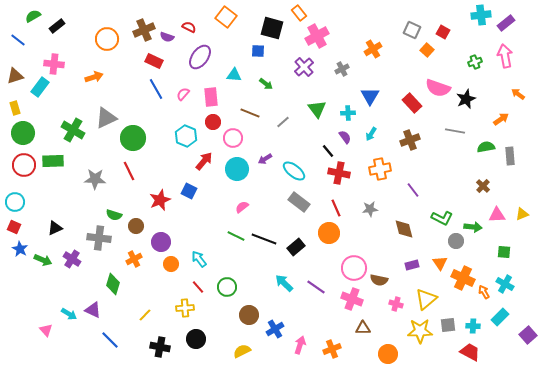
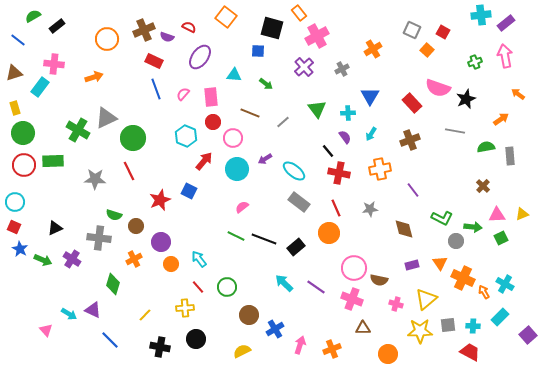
brown triangle at (15, 76): moved 1 px left, 3 px up
blue line at (156, 89): rotated 10 degrees clockwise
green cross at (73, 130): moved 5 px right
green square at (504, 252): moved 3 px left, 14 px up; rotated 32 degrees counterclockwise
